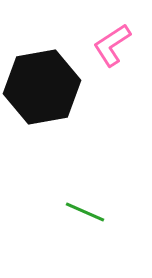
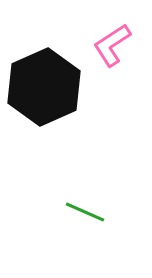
black hexagon: moved 2 px right; rotated 14 degrees counterclockwise
